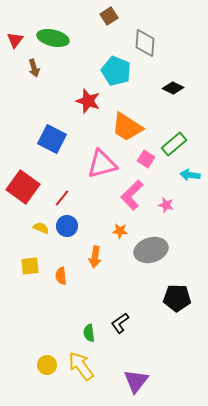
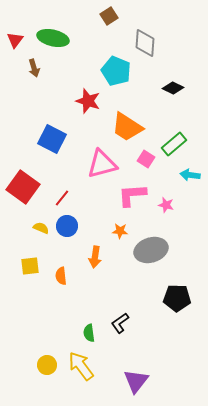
pink L-shape: rotated 40 degrees clockwise
